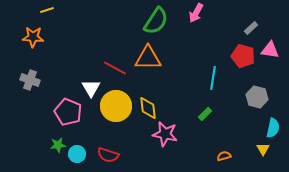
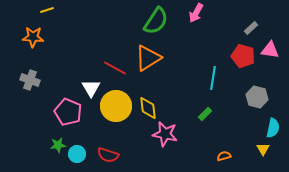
orange triangle: rotated 32 degrees counterclockwise
